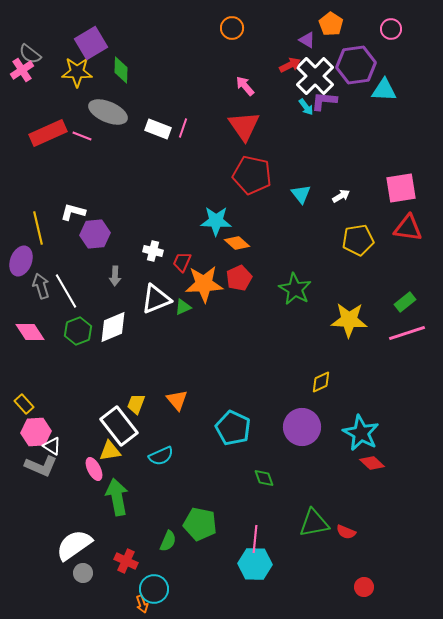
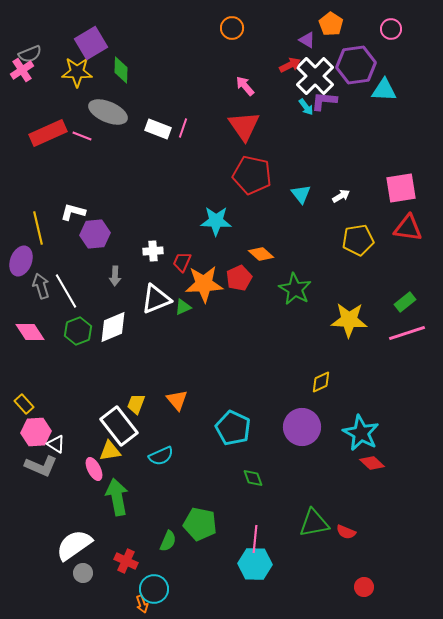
gray semicircle at (30, 54): rotated 60 degrees counterclockwise
orange diamond at (237, 243): moved 24 px right, 11 px down
white cross at (153, 251): rotated 18 degrees counterclockwise
white triangle at (52, 446): moved 4 px right, 2 px up
green diamond at (264, 478): moved 11 px left
